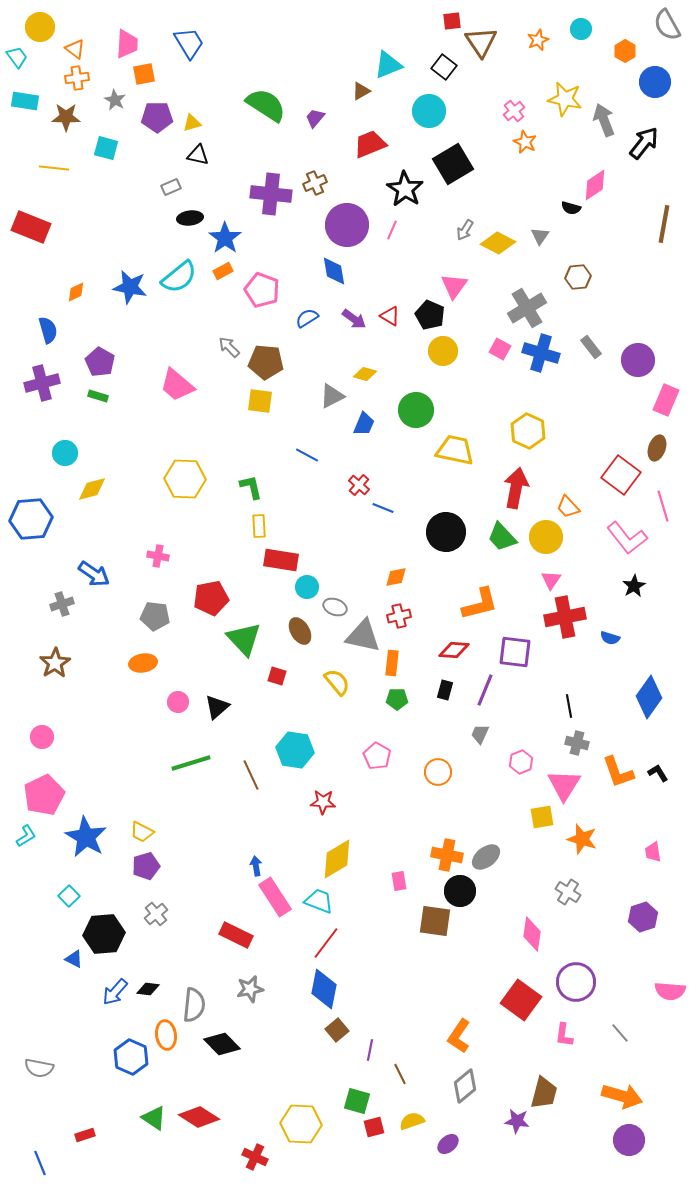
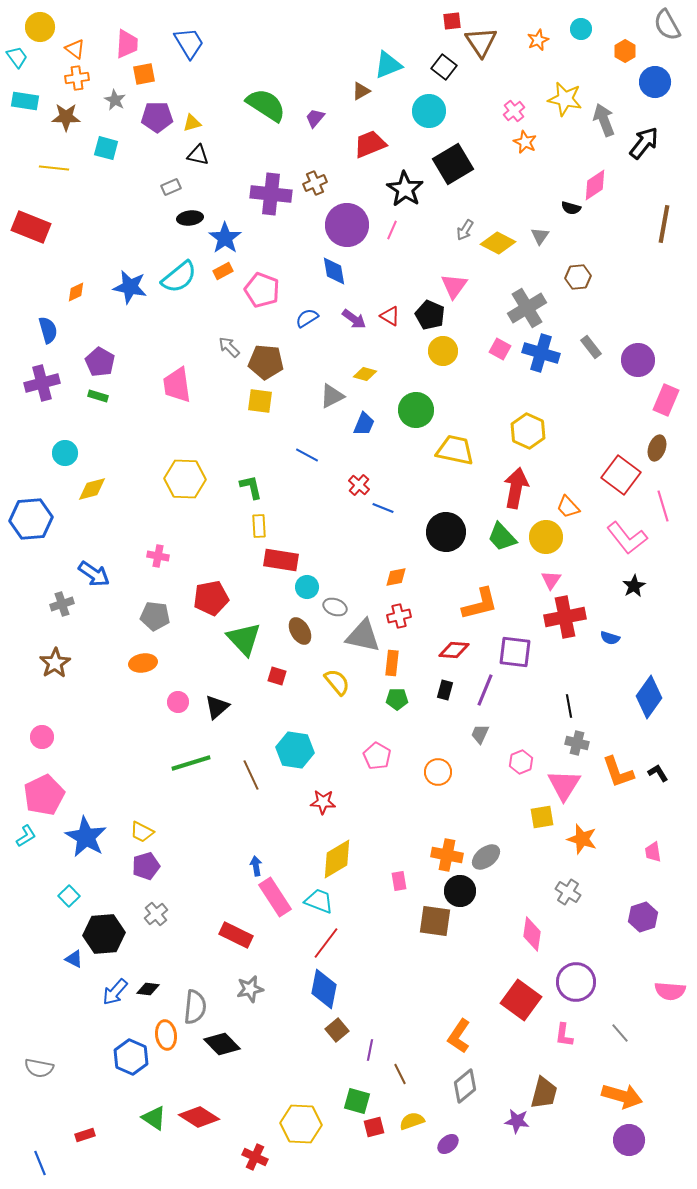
pink trapezoid at (177, 385): rotated 42 degrees clockwise
gray semicircle at (194, 1005): moved 1 px right, 2 px down
